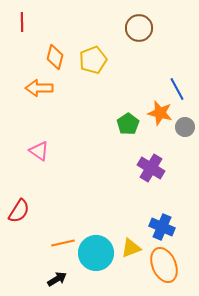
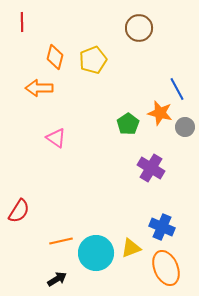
pink triangle: moved 17 px right, 13 px up
orange line: moved 2 px left, 2 px up
orange ellipse: moved 2 px right, 3 px down
